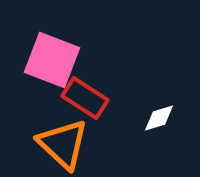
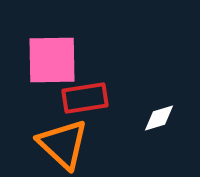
pink square: rotated 22 degrees counterclockwise
red rectangle: rotated 42 degrees counterclockwise
